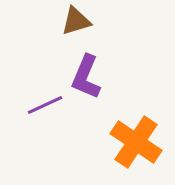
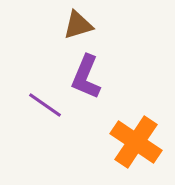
brown triangle: moved 2 px right, 4 px down
purple line: rotated 60 degrees clockwise
